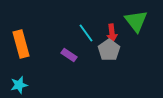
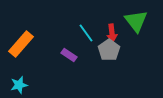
orange rectangle: rotated 56 degrees clockwise
